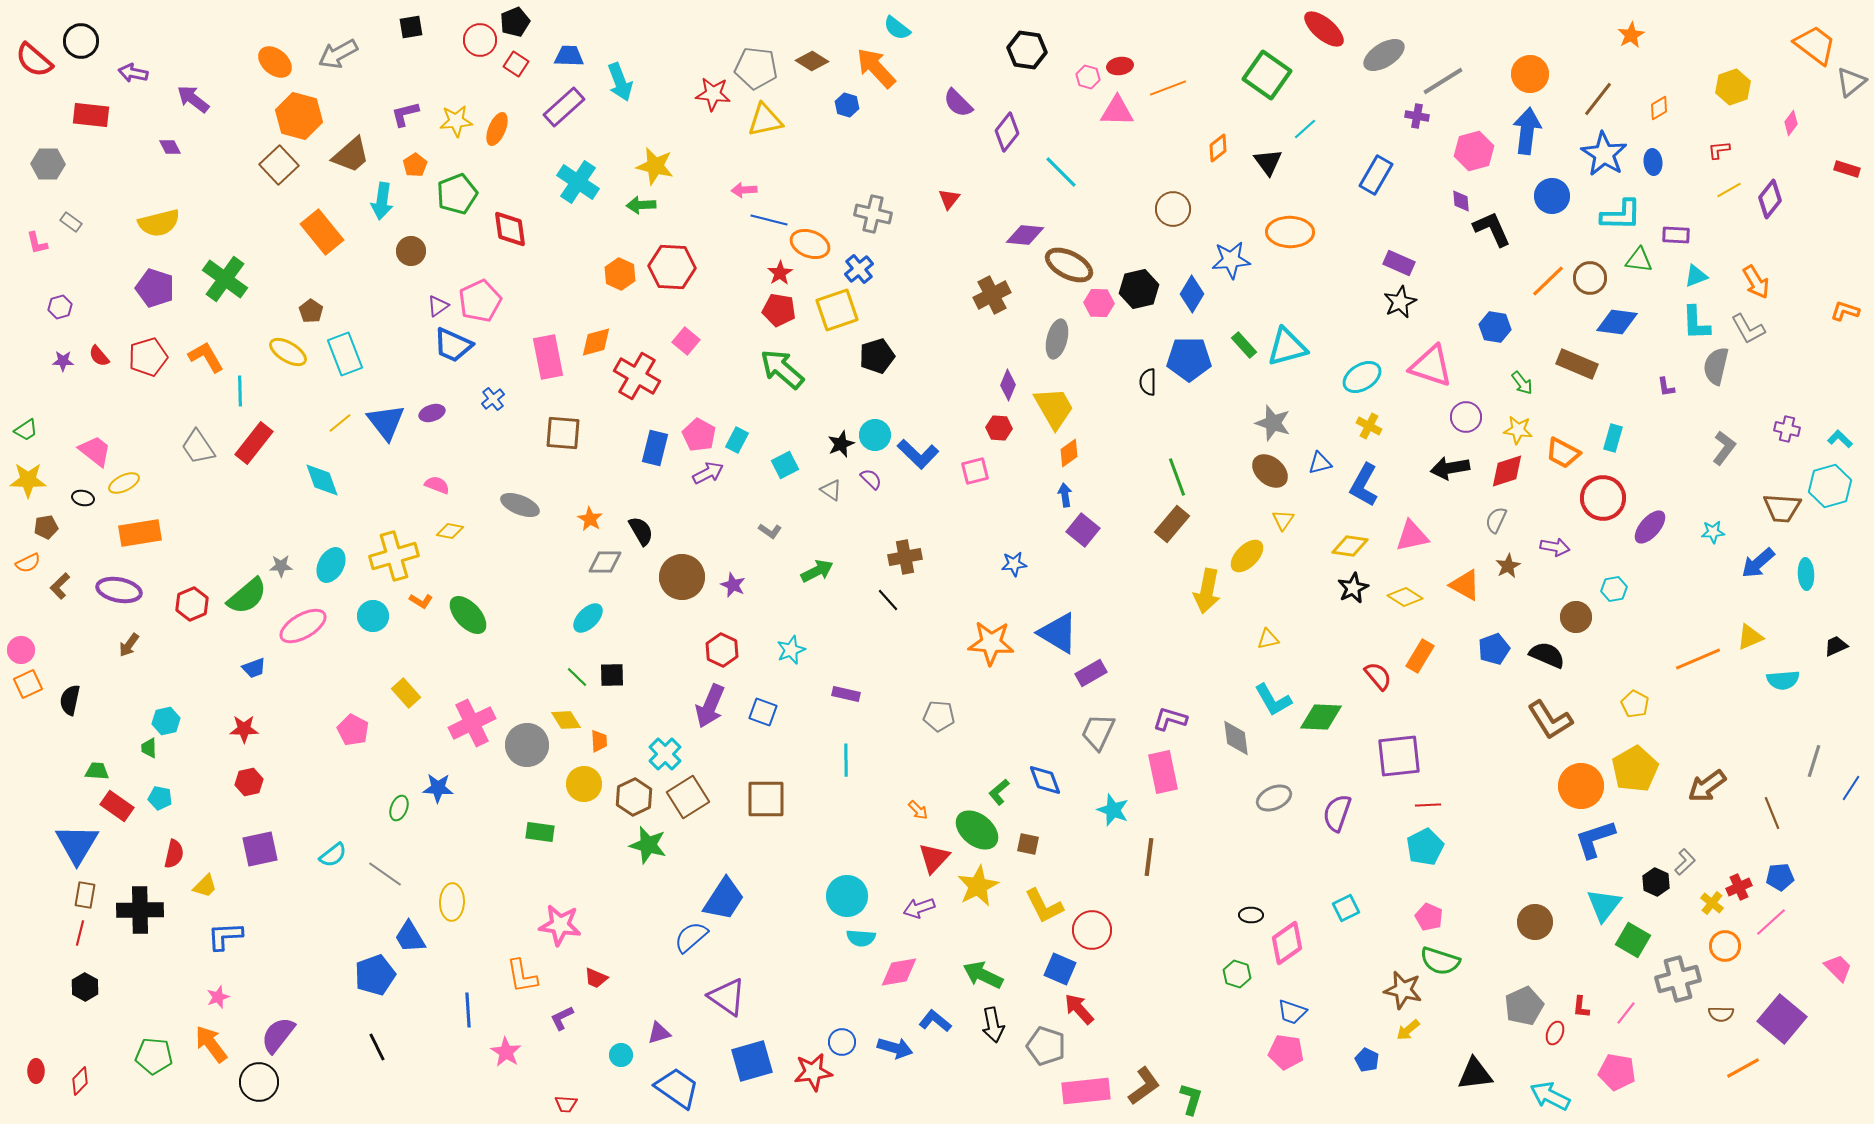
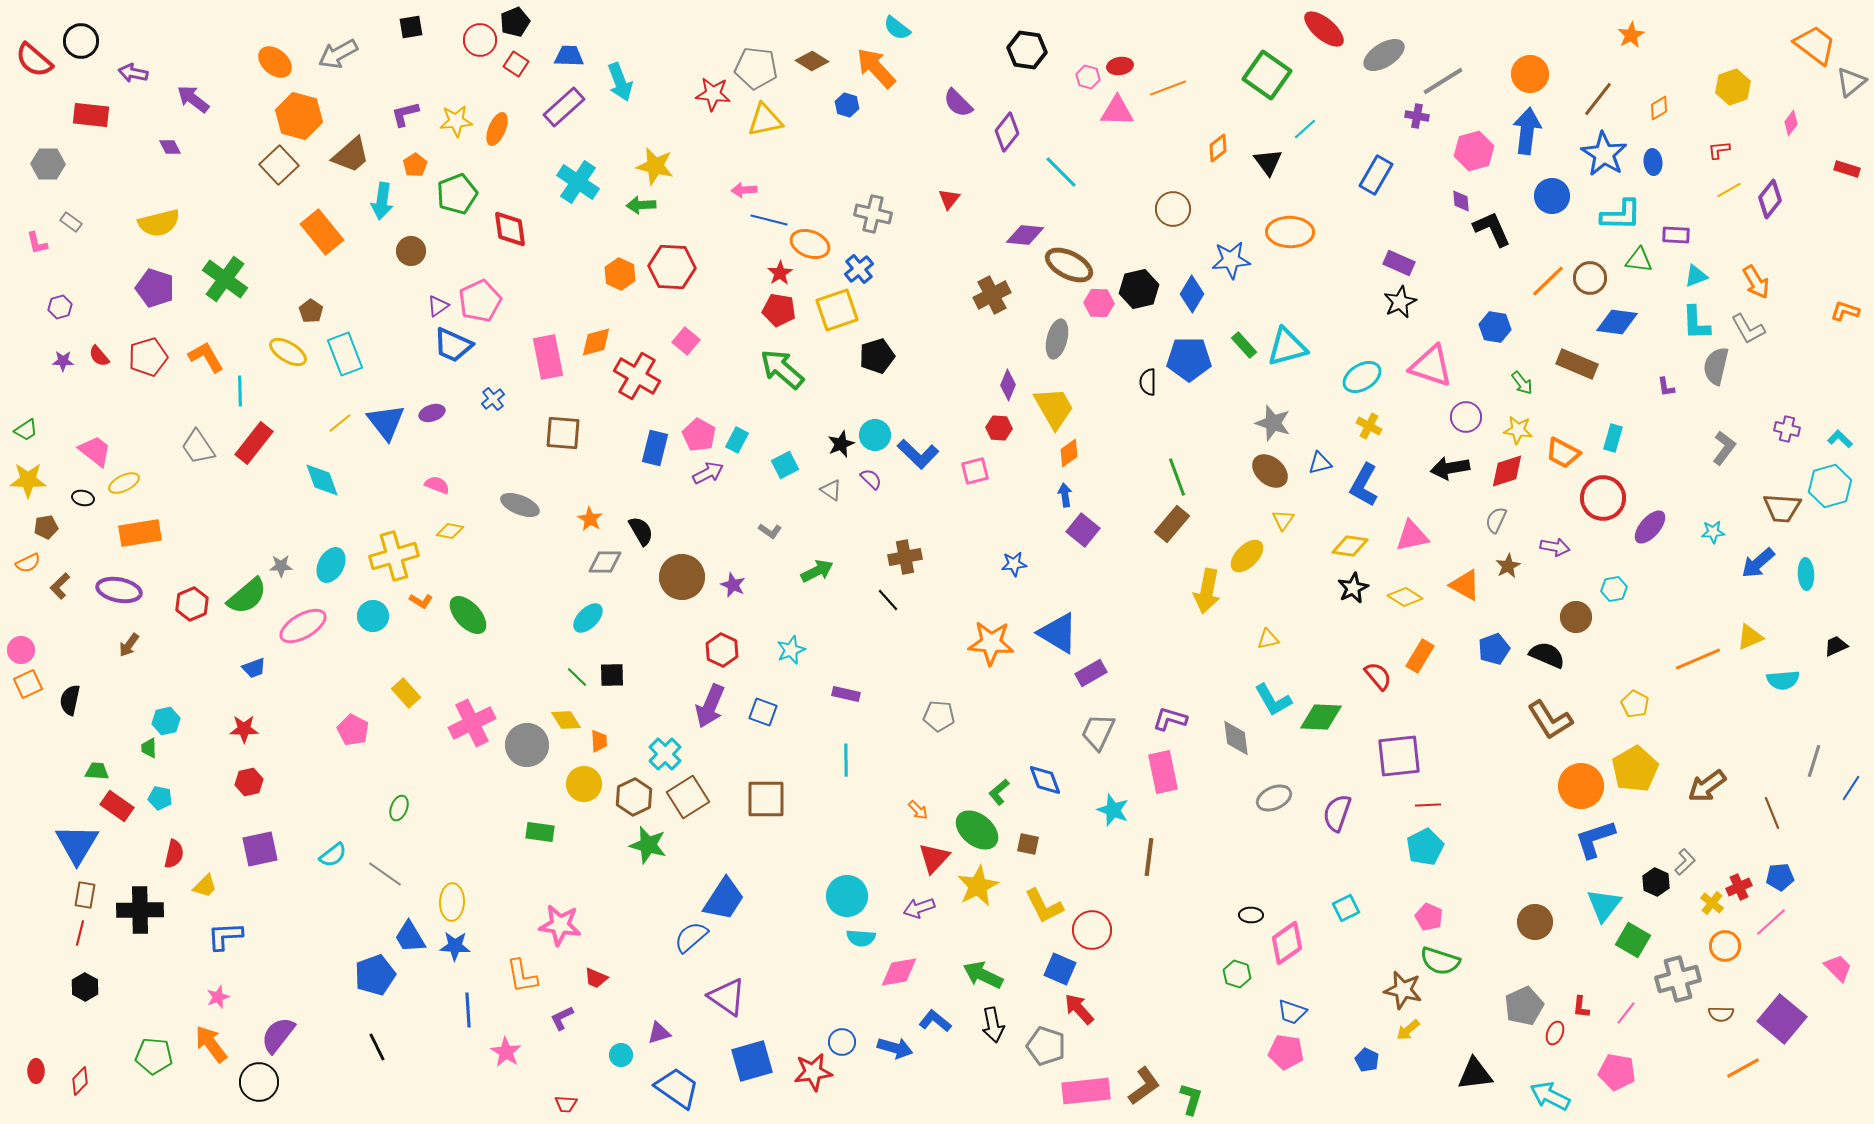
blue star at (438, 788): moved 17 px right, 158 px down
